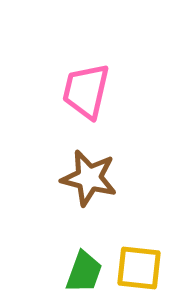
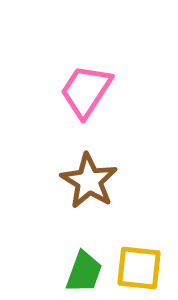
pink trapezoid: rotated 20 degrees clockwise
brown star: moved 3 px down; rotated 18 degrees clockwise
